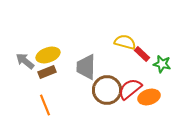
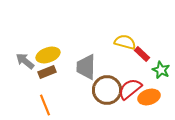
green star: moved 1 px left, 6 px down; rotated 12 degrees clockwise
